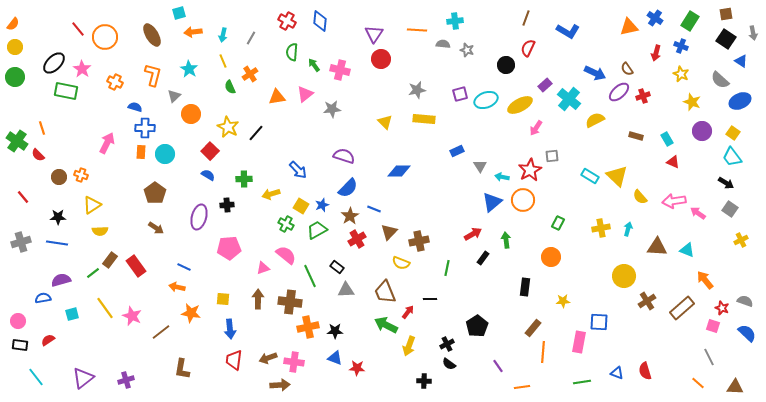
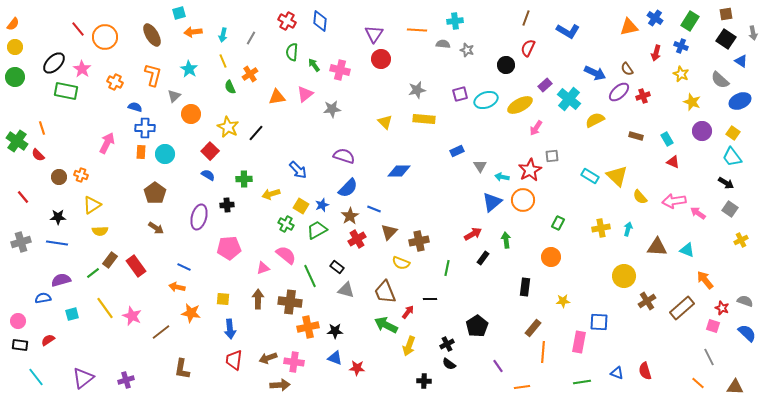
gray triangle at (346, 290): rotated 18 degrees clockwise
